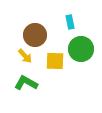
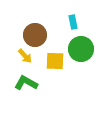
cyan rectangle: moved 3 px right
